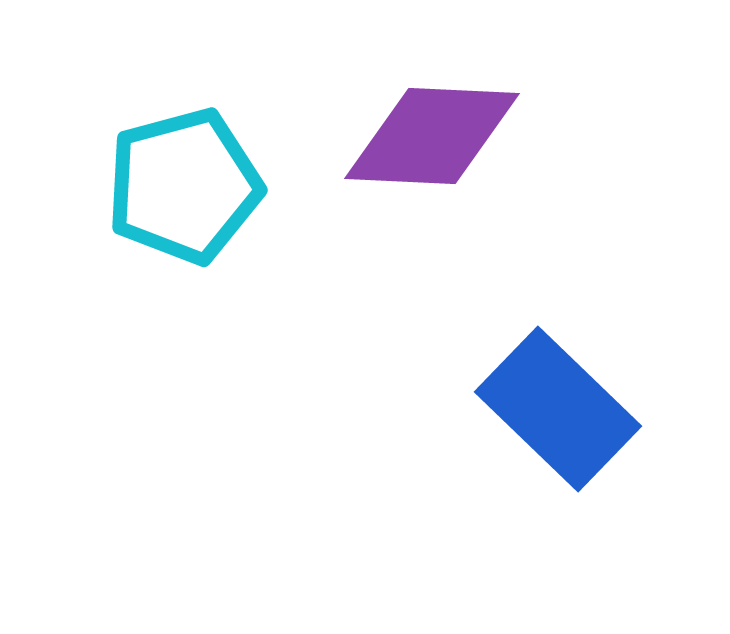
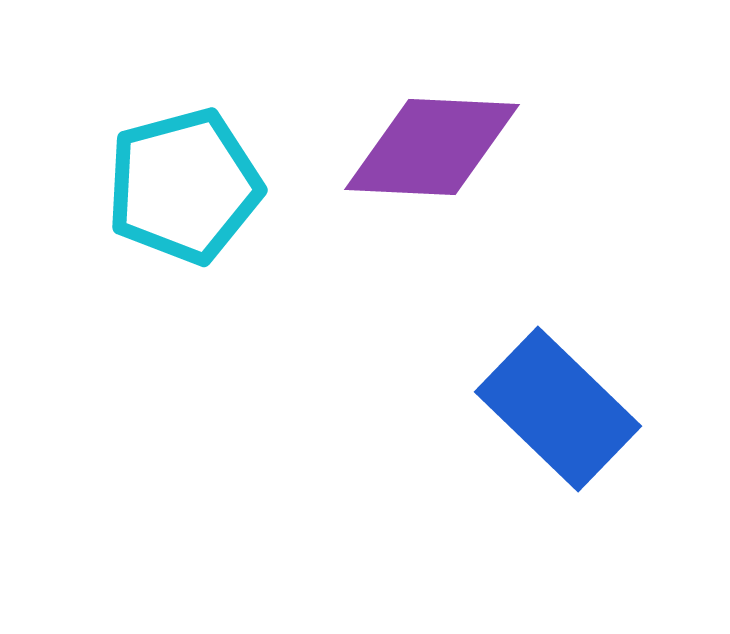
purple diamond: moved 11 px down
